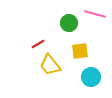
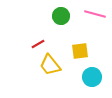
green circle: moved 8 px left, 7 px up
cyan circle: moved 1 px right
